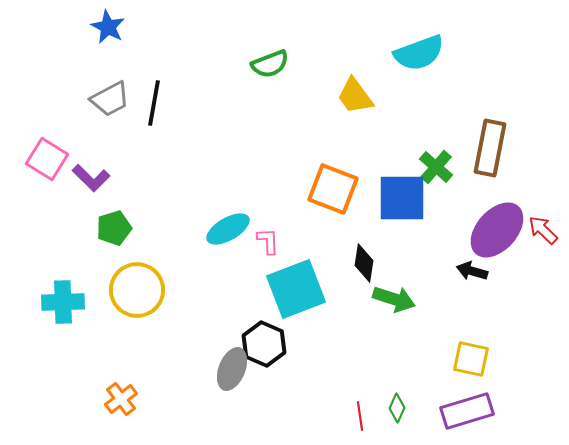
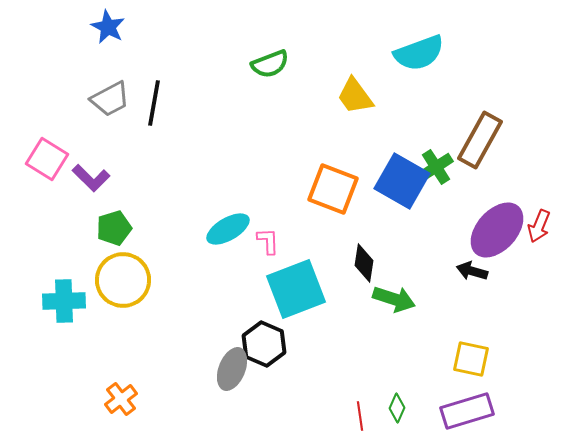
brown rectangle: moved 10 px left, 8 px up; rotated 18 degrees clockwise
green cross: rotated 16 degrees clockwise
blue square: moved 17 px up; rotated 30 degrees clockwise
red arrow: moved 4 px left, 4 px up; rotated 112 degrees counterclockwise
yellow circle: moved 14 px left, 10 px up
cyan cross: moved 1 px right, 1 px up
